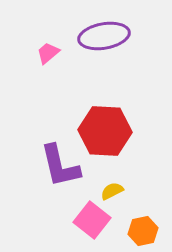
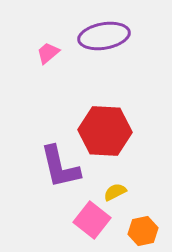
purple L-shape: moved 1 px down
yellow semicircle: moved 3 px right, 1 px down
